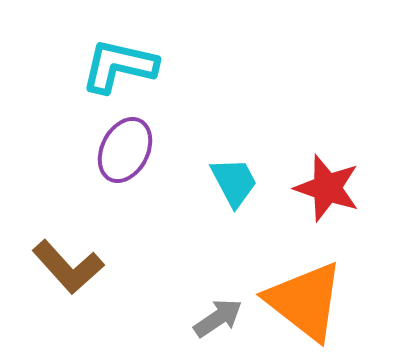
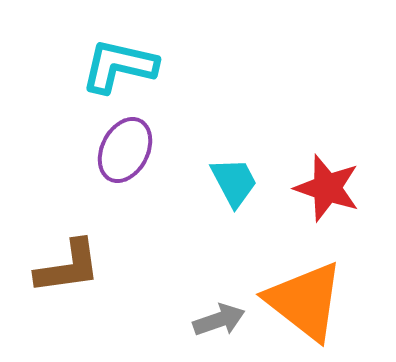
brown L-shape: rotated 56 degrees counterclockwise
gray arrow: moved 1 px right, 2 px down; rotated 15 degrees clockwise
